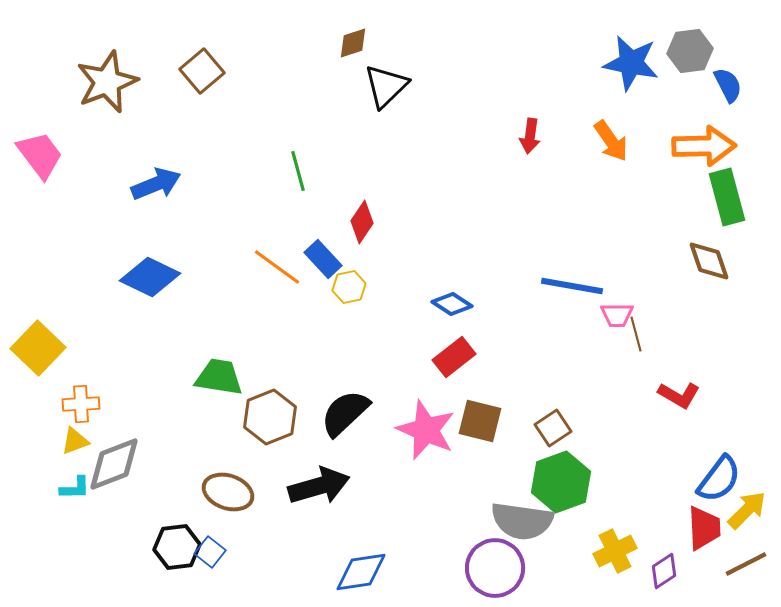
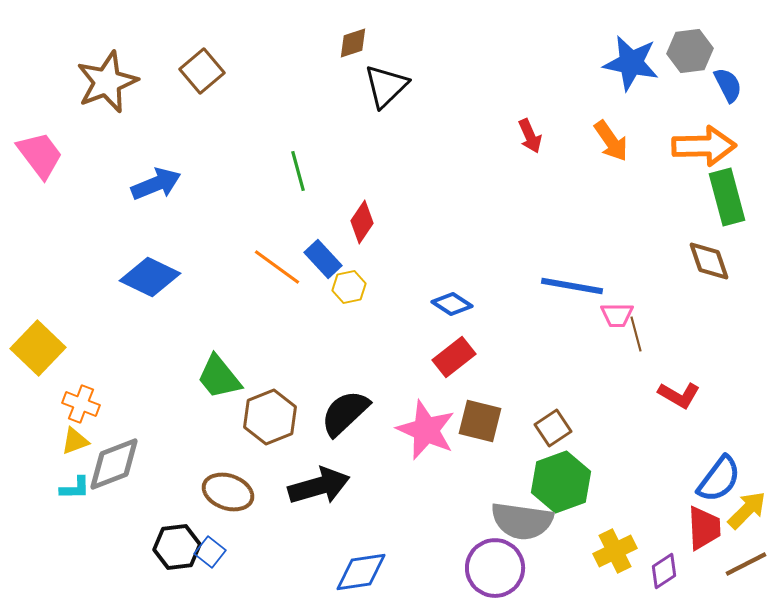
red arrow at (530, 136): rotated 32 degrees counterclockwise
green trapezoid at (219, 377): rotated 138 degrees counterclockwise
orange cross at (81, 404): rotated 24 degrees clockwise
